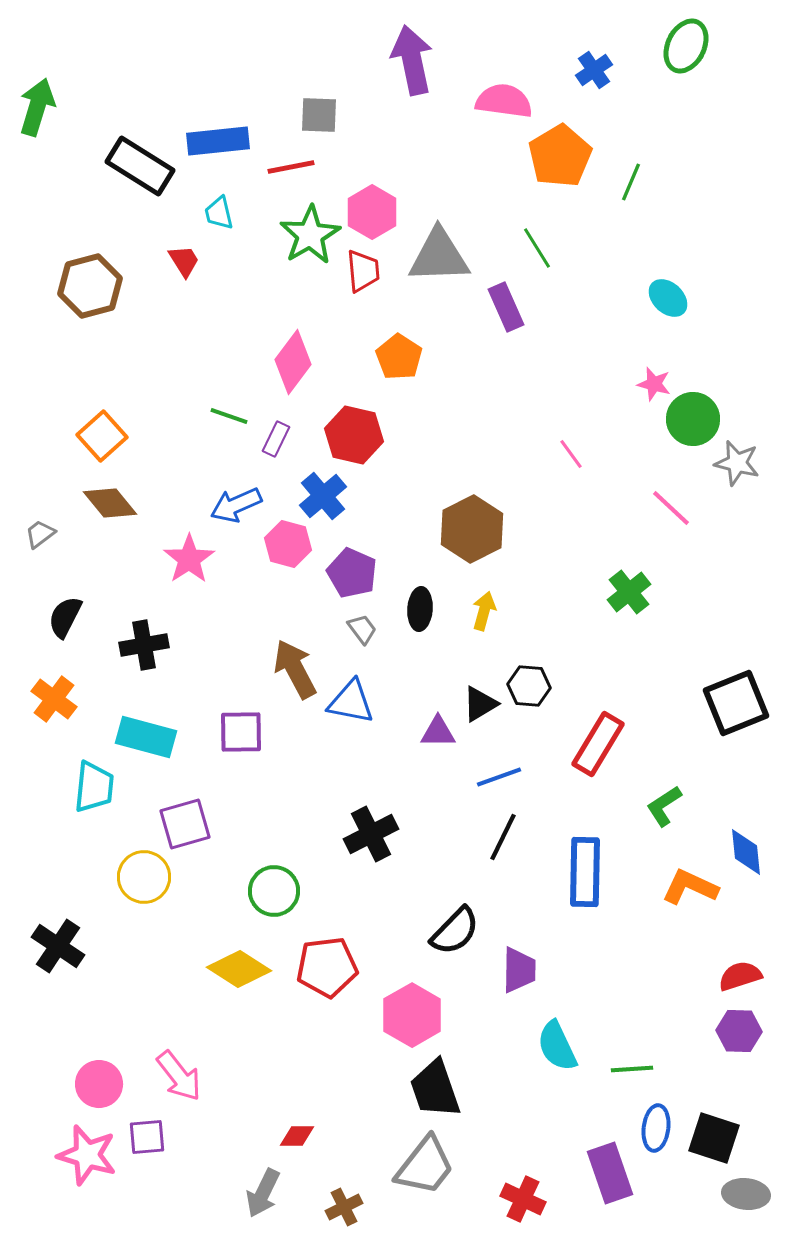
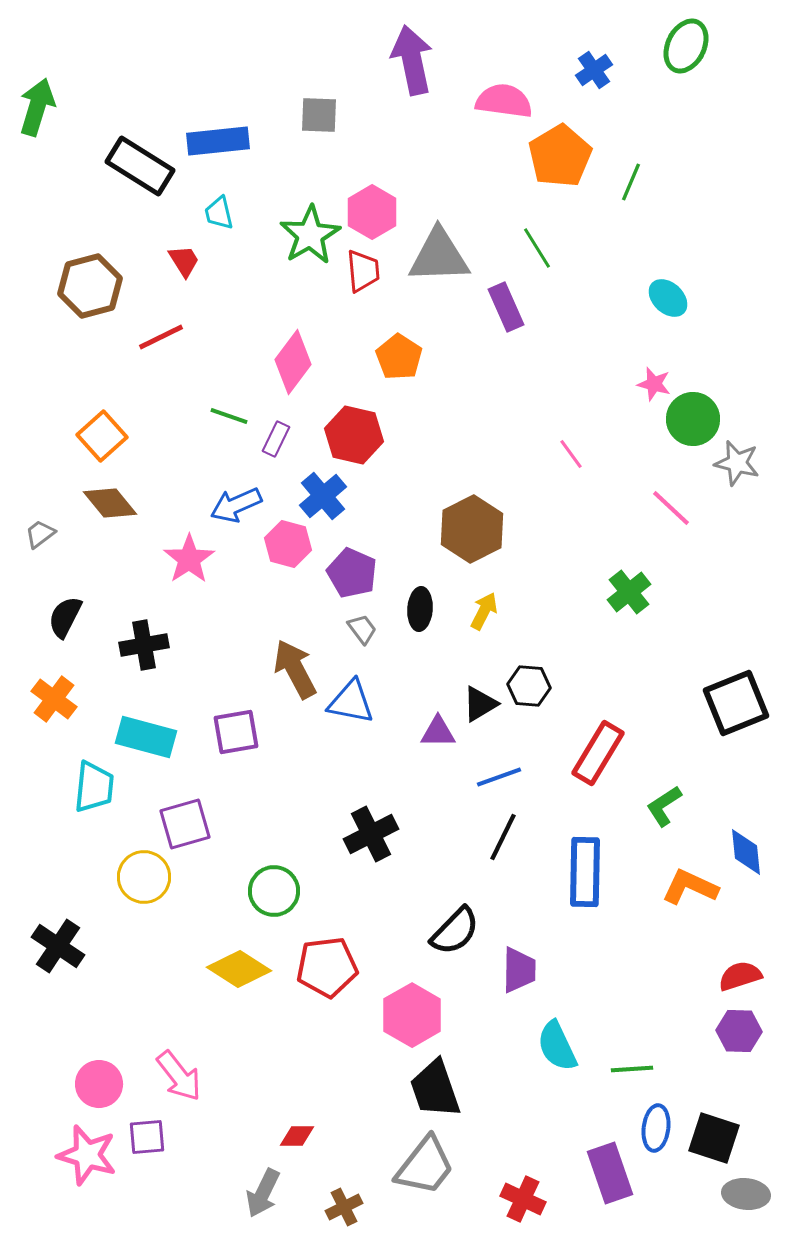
red line at (291, 167): moved 130 px left, 170 px down; rotated 15 degrees counterclockwise
yellow arrow at (484, 611): rotated 12 degrees clockwise
purple square at (241, 732): moved 5 px left; rotated 9 degrees counterclockwise
red rectangle at (598, 744): moved 9 px down
